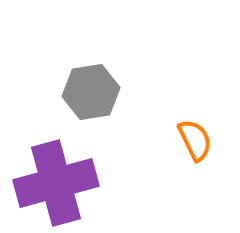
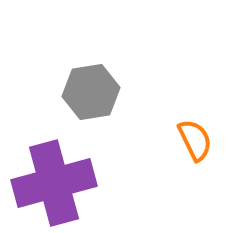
purple cross: moved 2 px left
